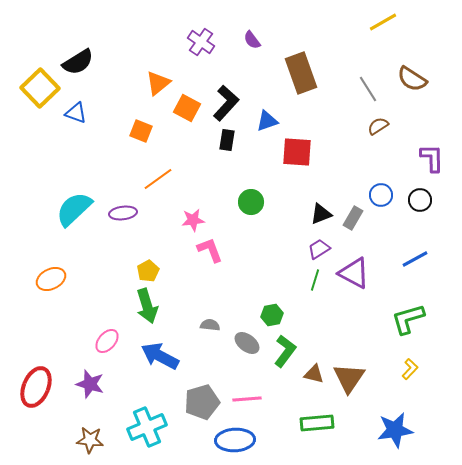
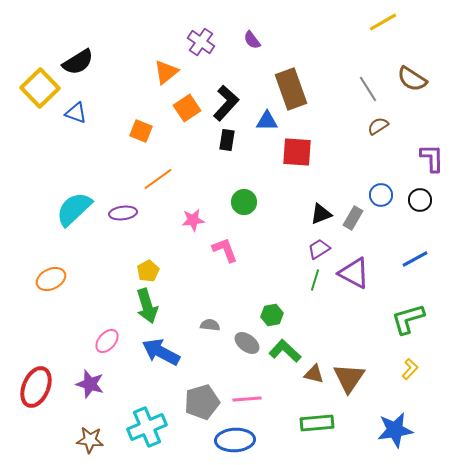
brown rectangle at (301, 73): moved 10 px left, 16 px down
orange triangle at (158, 83): moved 8 px right, 11 px up
orange square at (187, 108): rotated 28 degrees clockwise
blue triangle at (267, 121): rotated 20 degrees clockwise
green circle at (251, 202): moved 7 px left
pink L-shape at (210, 250): moved 15 px right
green L-shape at (285, 351): rotated 84 degrees counterclockwise
blue arrow at (160, 356): moved 1 px right, 4 px up
